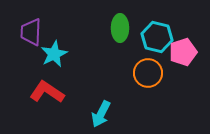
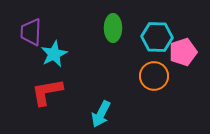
green ellipse: moved 7 px left
cyan hexagon: rotated 12 degrees counterclockwise
orange circle: moved 6 px right, 3 px down
red L-shape: rotated 44 degrees counterclockwise
